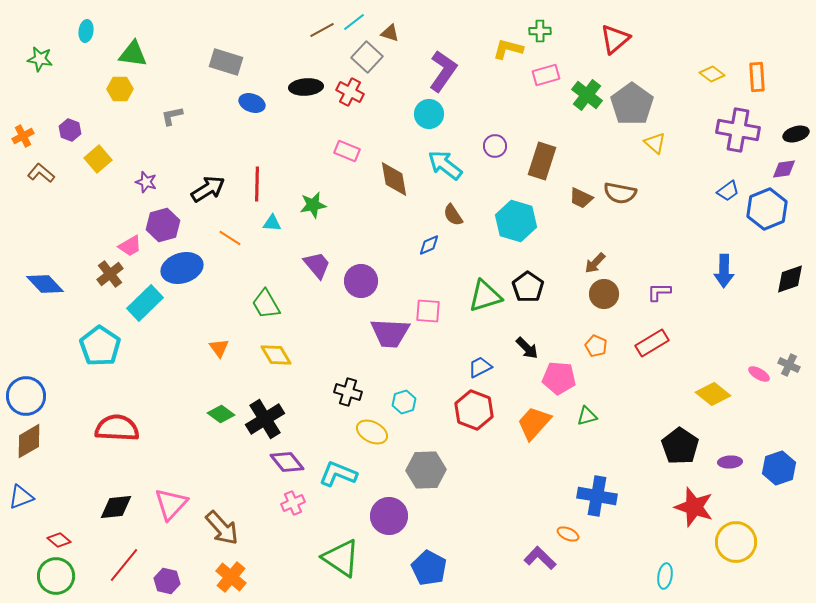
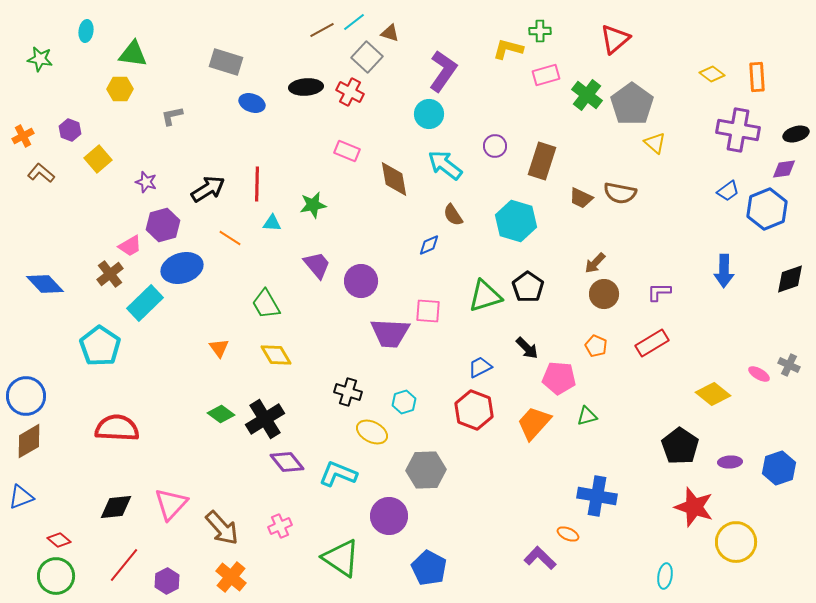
pink cross at (293, 503): moved 13 px left, 23 px down
purple hexagon at (167, 581): rotated 20 degrees clockwise
